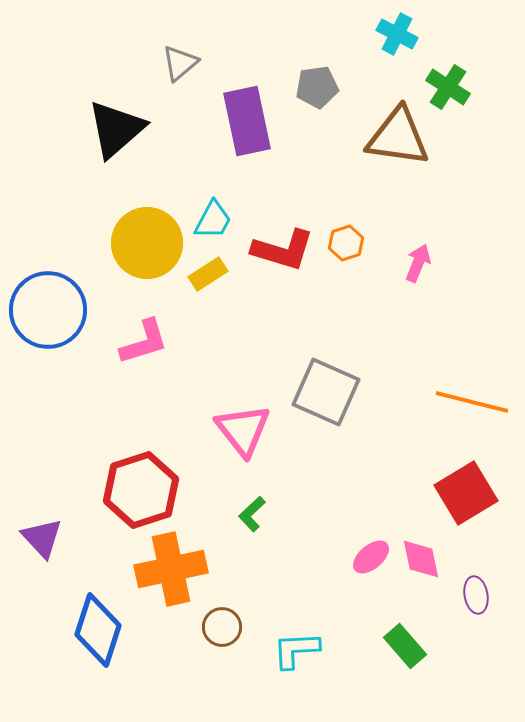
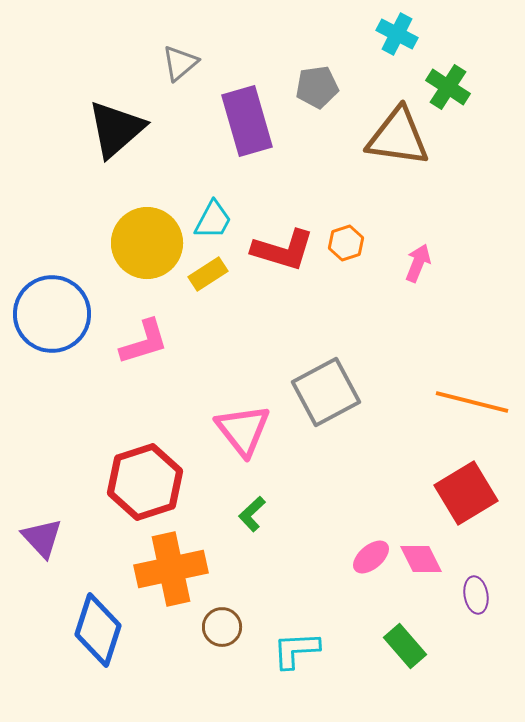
purple rectangle: rotated 4 degrees counterclockwise
blue circle: moved 4 px right, 4 px down
gray square: rotated 38 degrees clockwise
red hexagon: moved 4 px right, 8 px up
pink diamond: rotated 15 degrees counterclockwise
